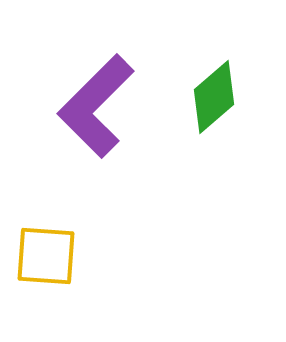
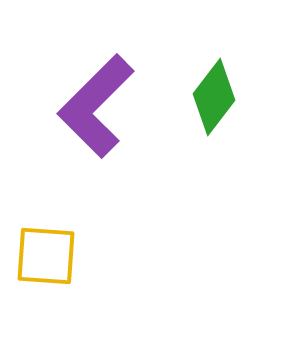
green diamond: rotated 12 degrees counterclockwise
